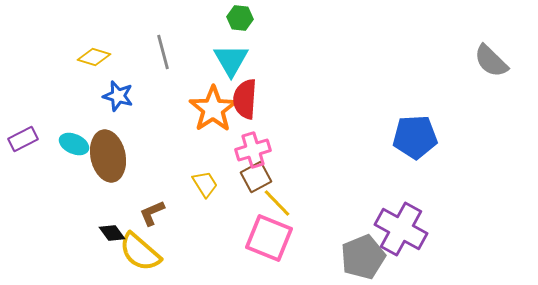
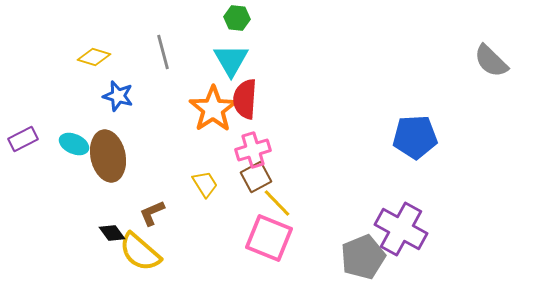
green hexagon: moved 3 px left
